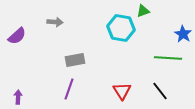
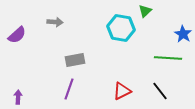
green triangle: moved 2 px right; rotated 24 degrees counterclockwise
purple semicircle: moved 1 px up
red triangle: rotated 36 degrees clockwise
